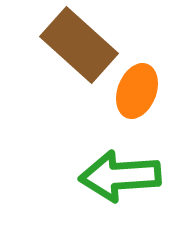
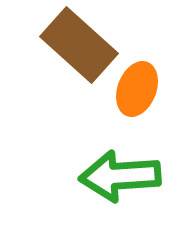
orange ellipse: moved 2 px up
